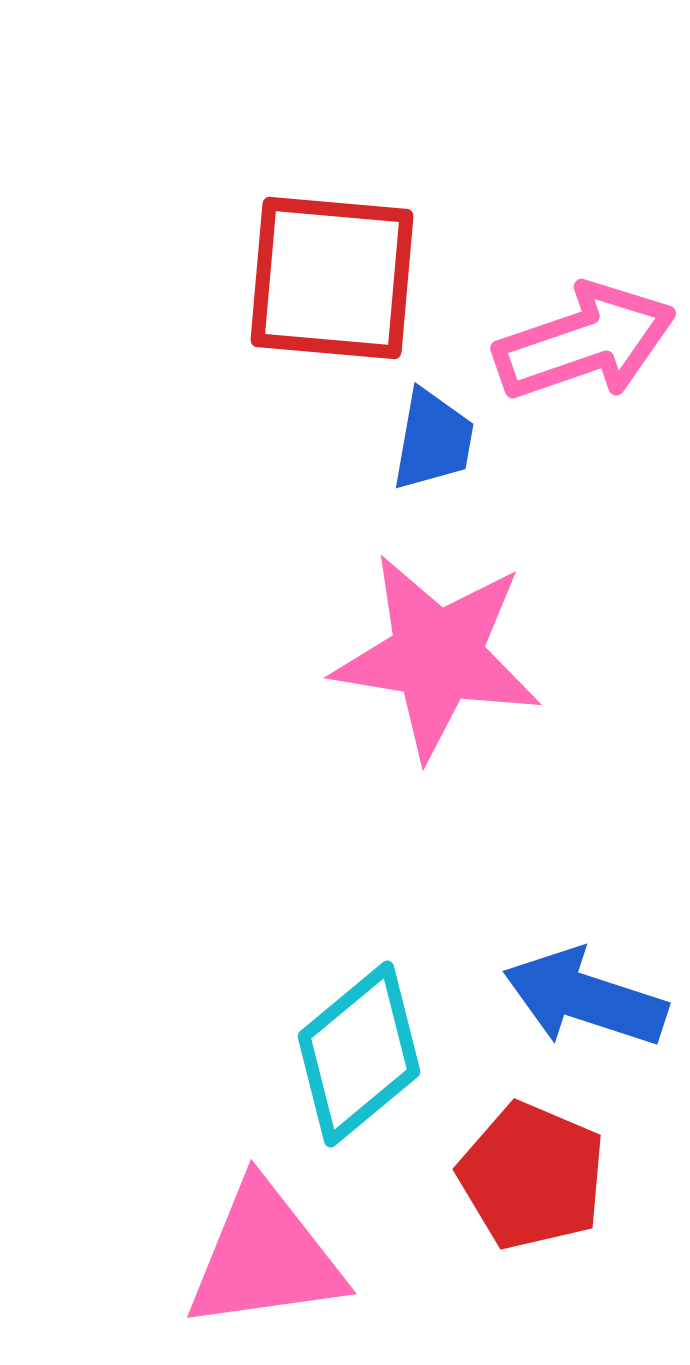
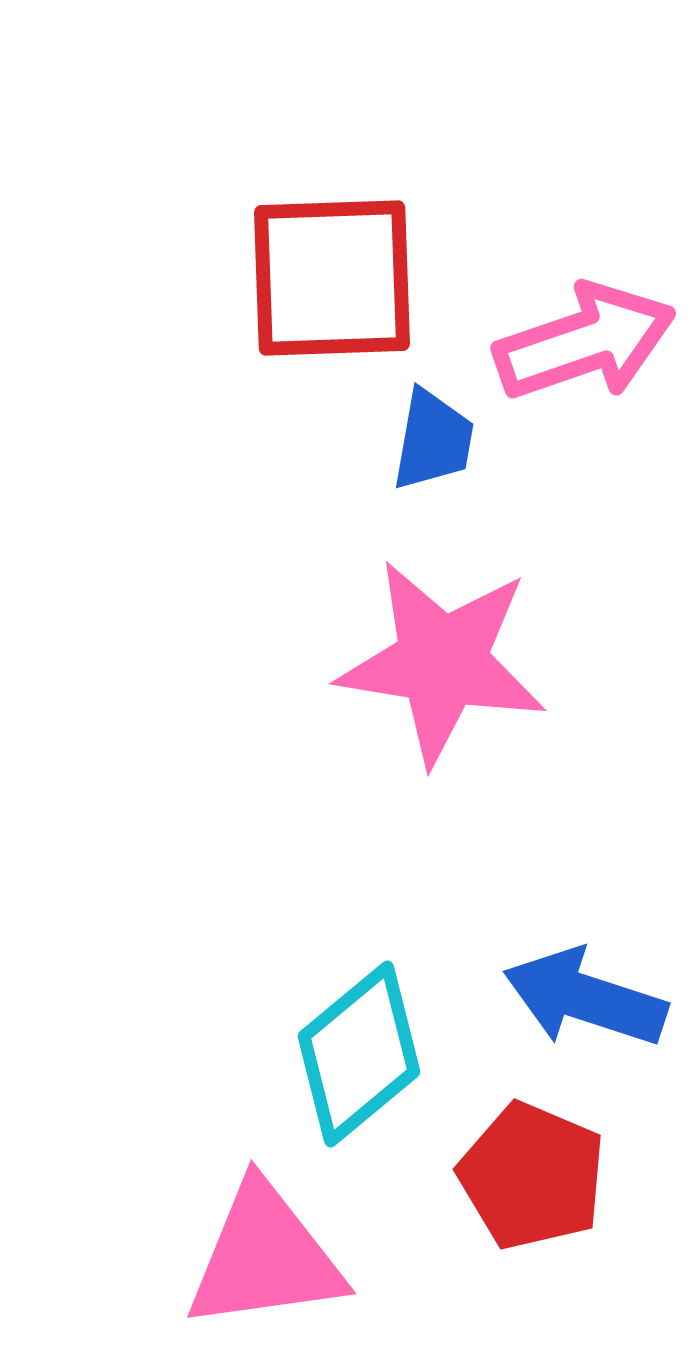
red square: rotated 7 degrees counterclockwise
pink star: moved 5 px right, 6 px down
